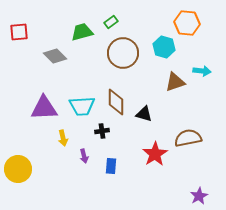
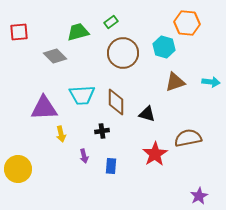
green trapezoid: moved 4 px left
cyan arrow: moved 9 px right, 11 px down
cyan trapezoid: moved 11 px up
black triangle: moved 3 px right
yellow arrow: moved 2 px left, 4 px up
